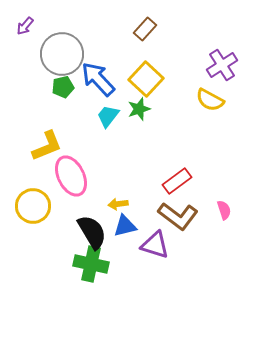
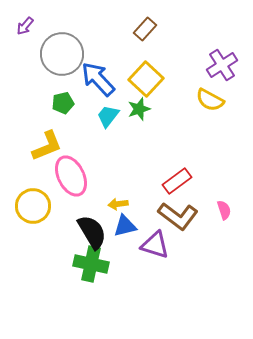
green pentagon: moved 16 px down
